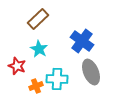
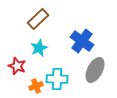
cyan star: moved 1 px up; rotated 18 degrees clockwise
gray ellipse: moved 4 px right, 2 px up; rotated 50 degrees clockwise
